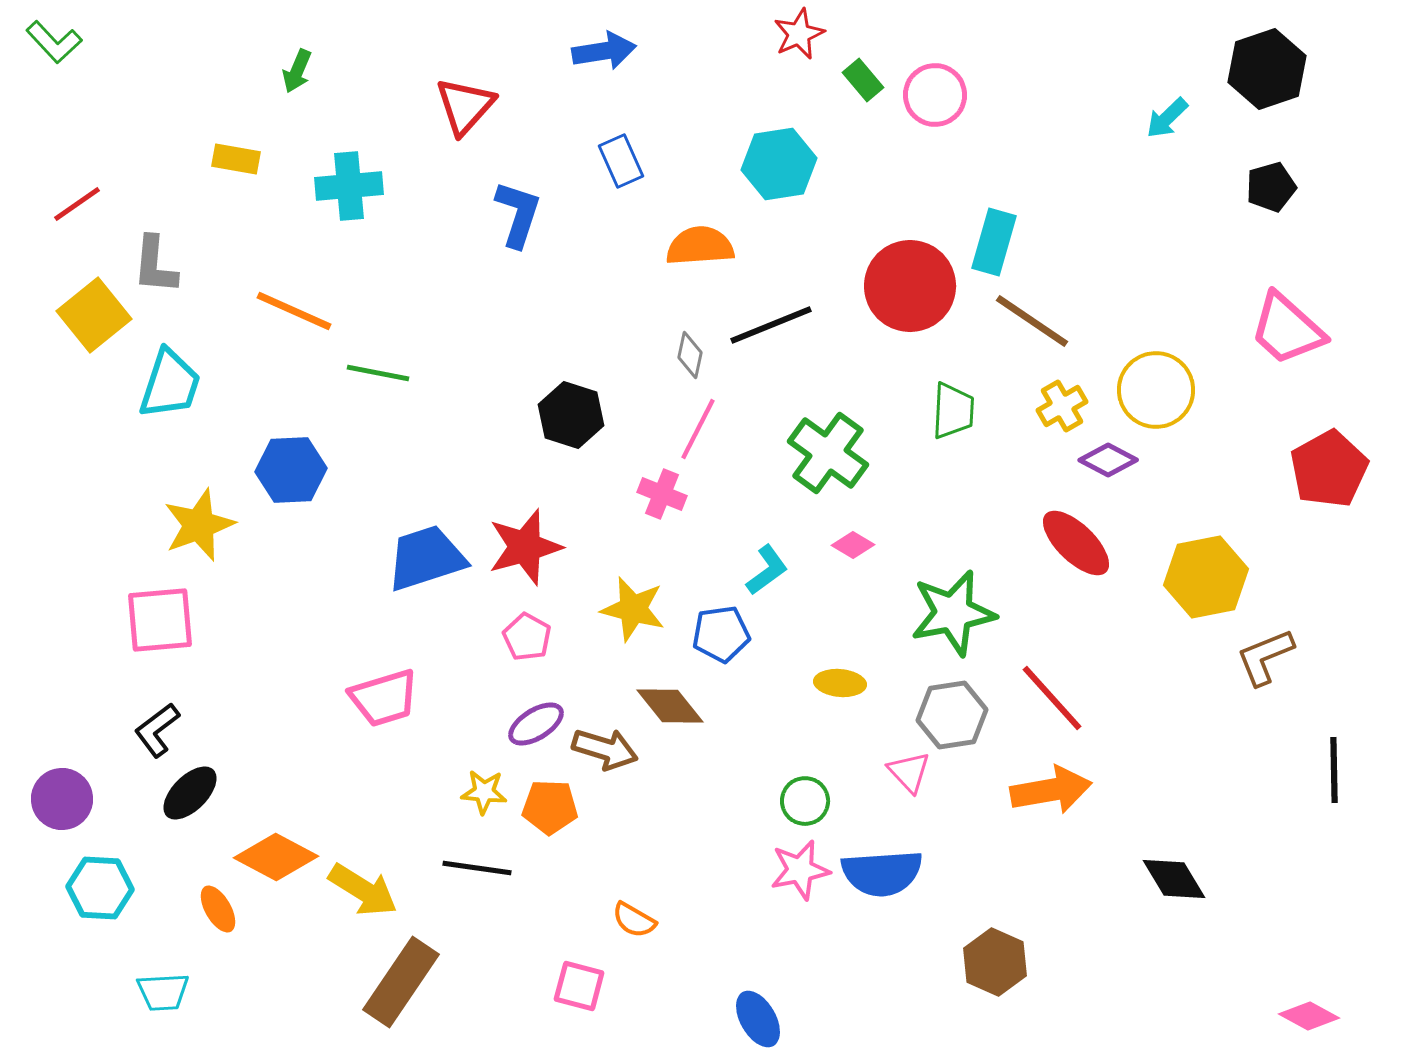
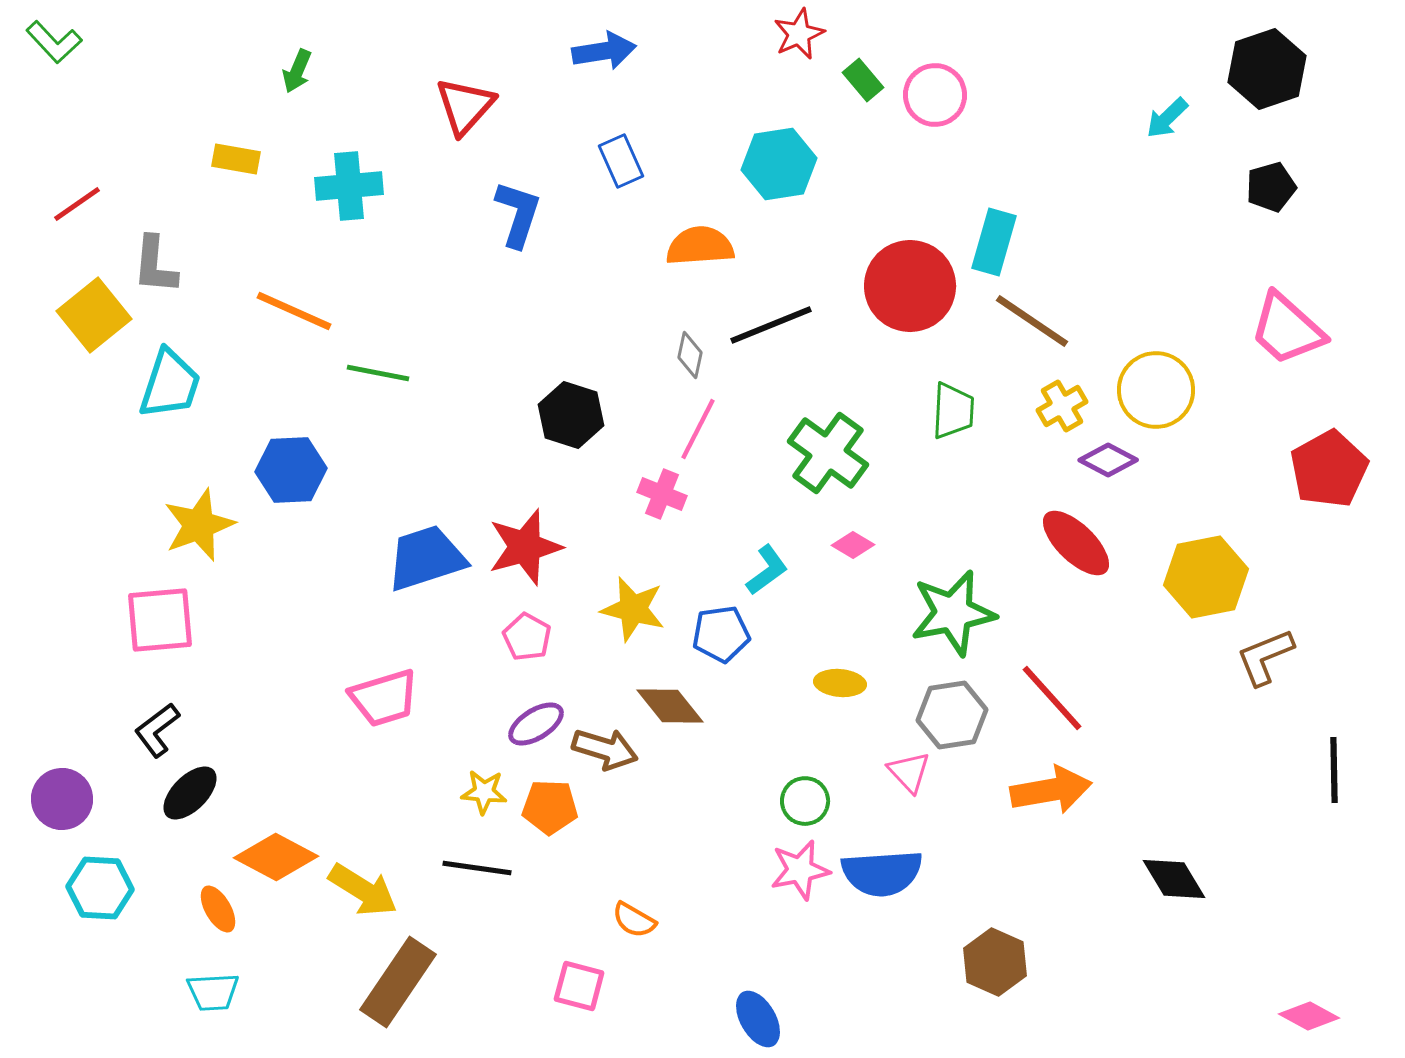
brown rectangle at (401, 982): moved 3 px left
cyan trapezoid at (163, 992): moved 50 px right
